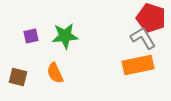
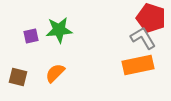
green star: moved 6 px left, 6 px up
orange semicircle: rotated 70 degrees clockwise
